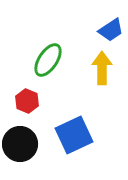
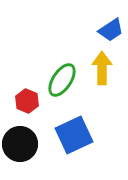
green ellipse: moved 14 px right, 20 px down
